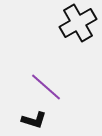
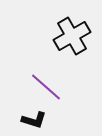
black cross: moved 6 px left, 13 px down
